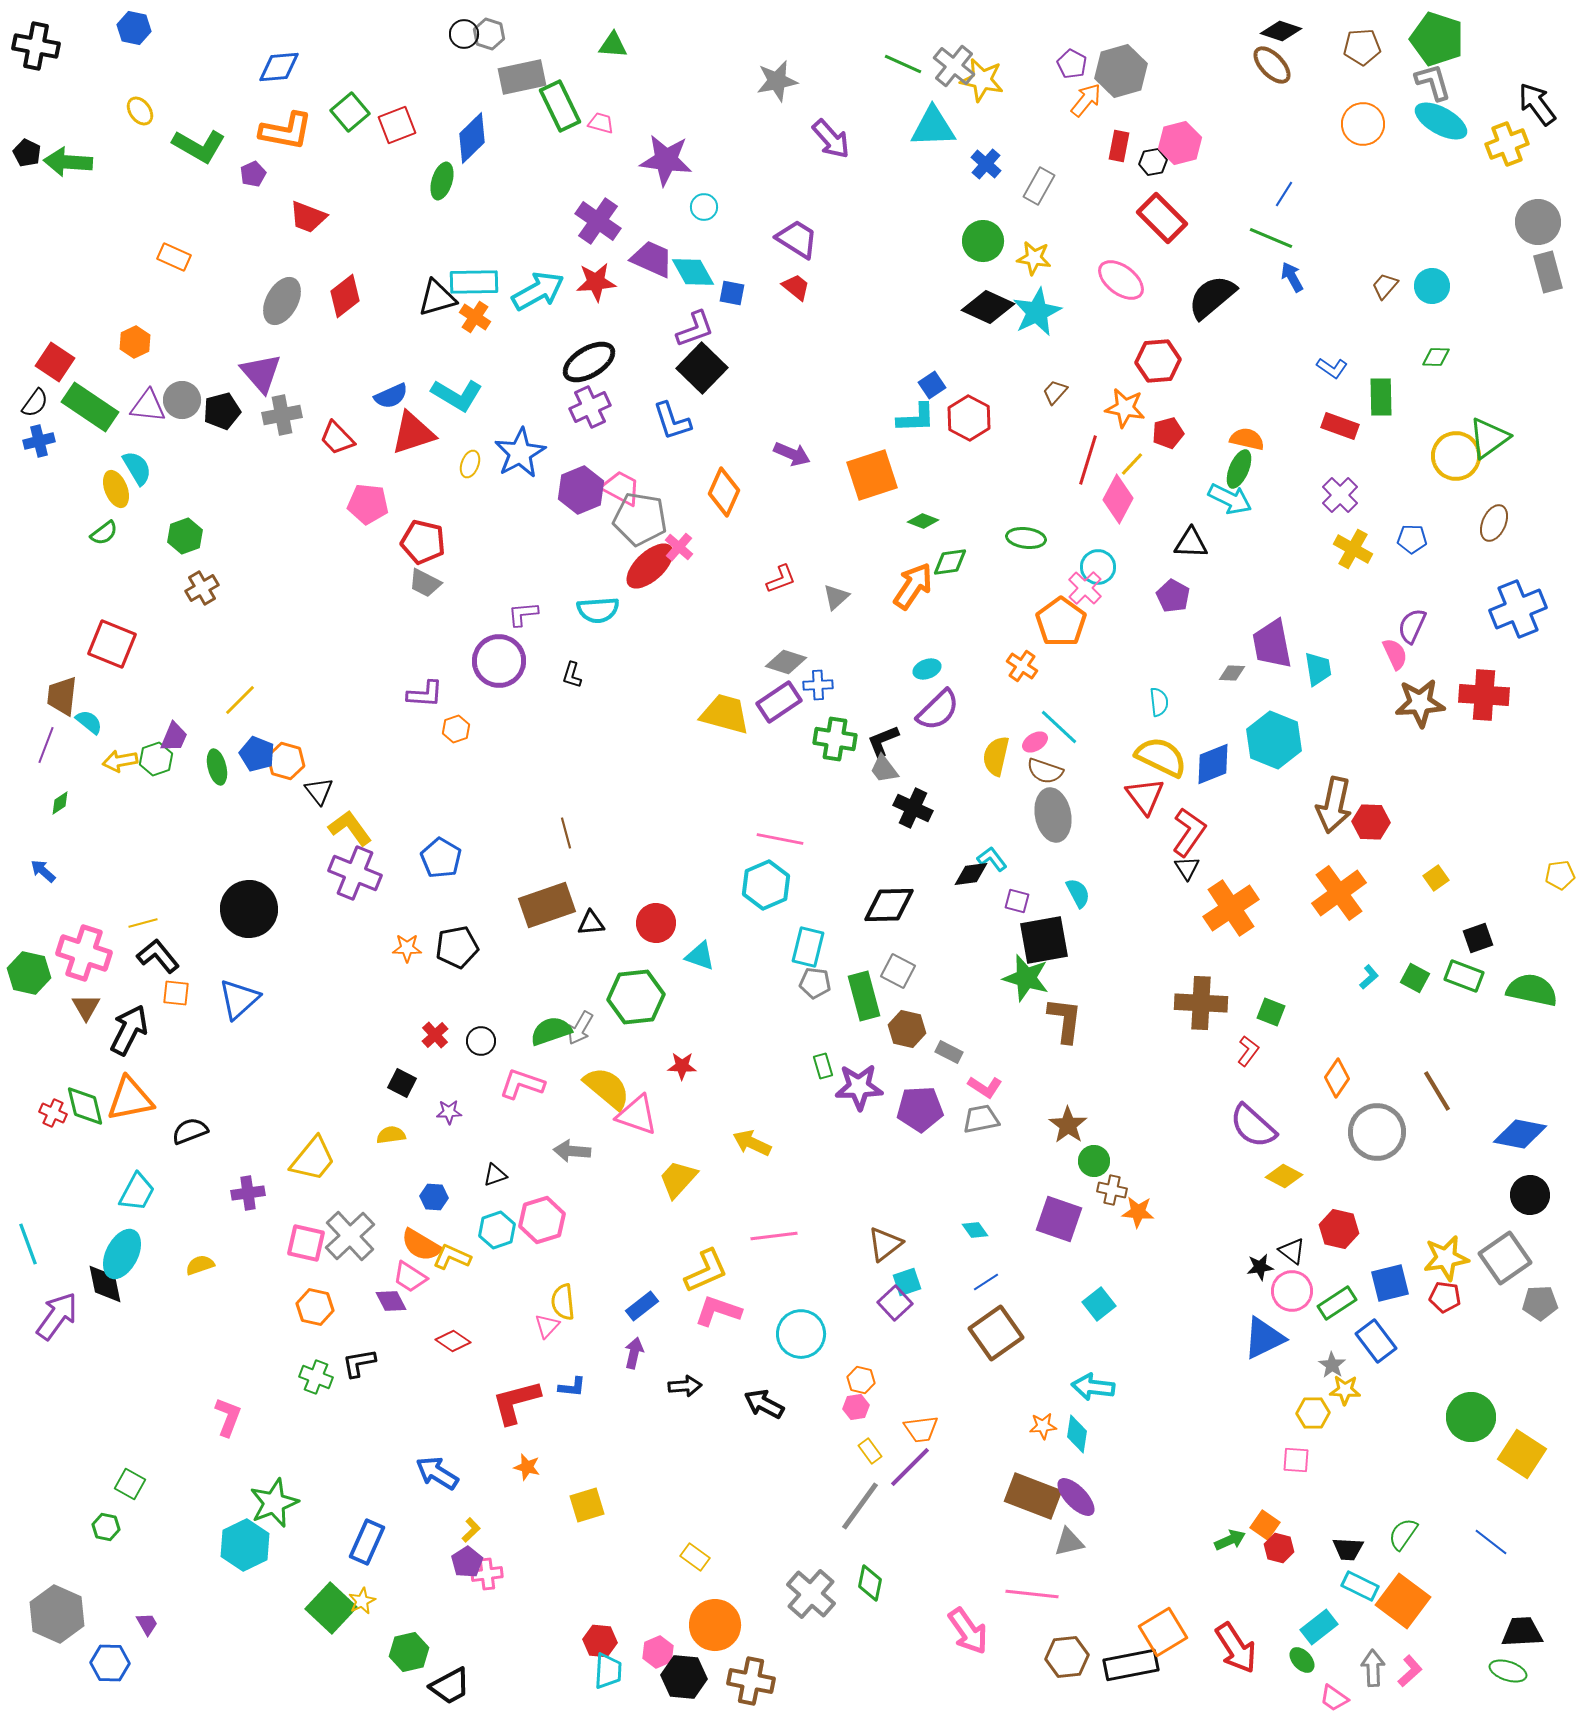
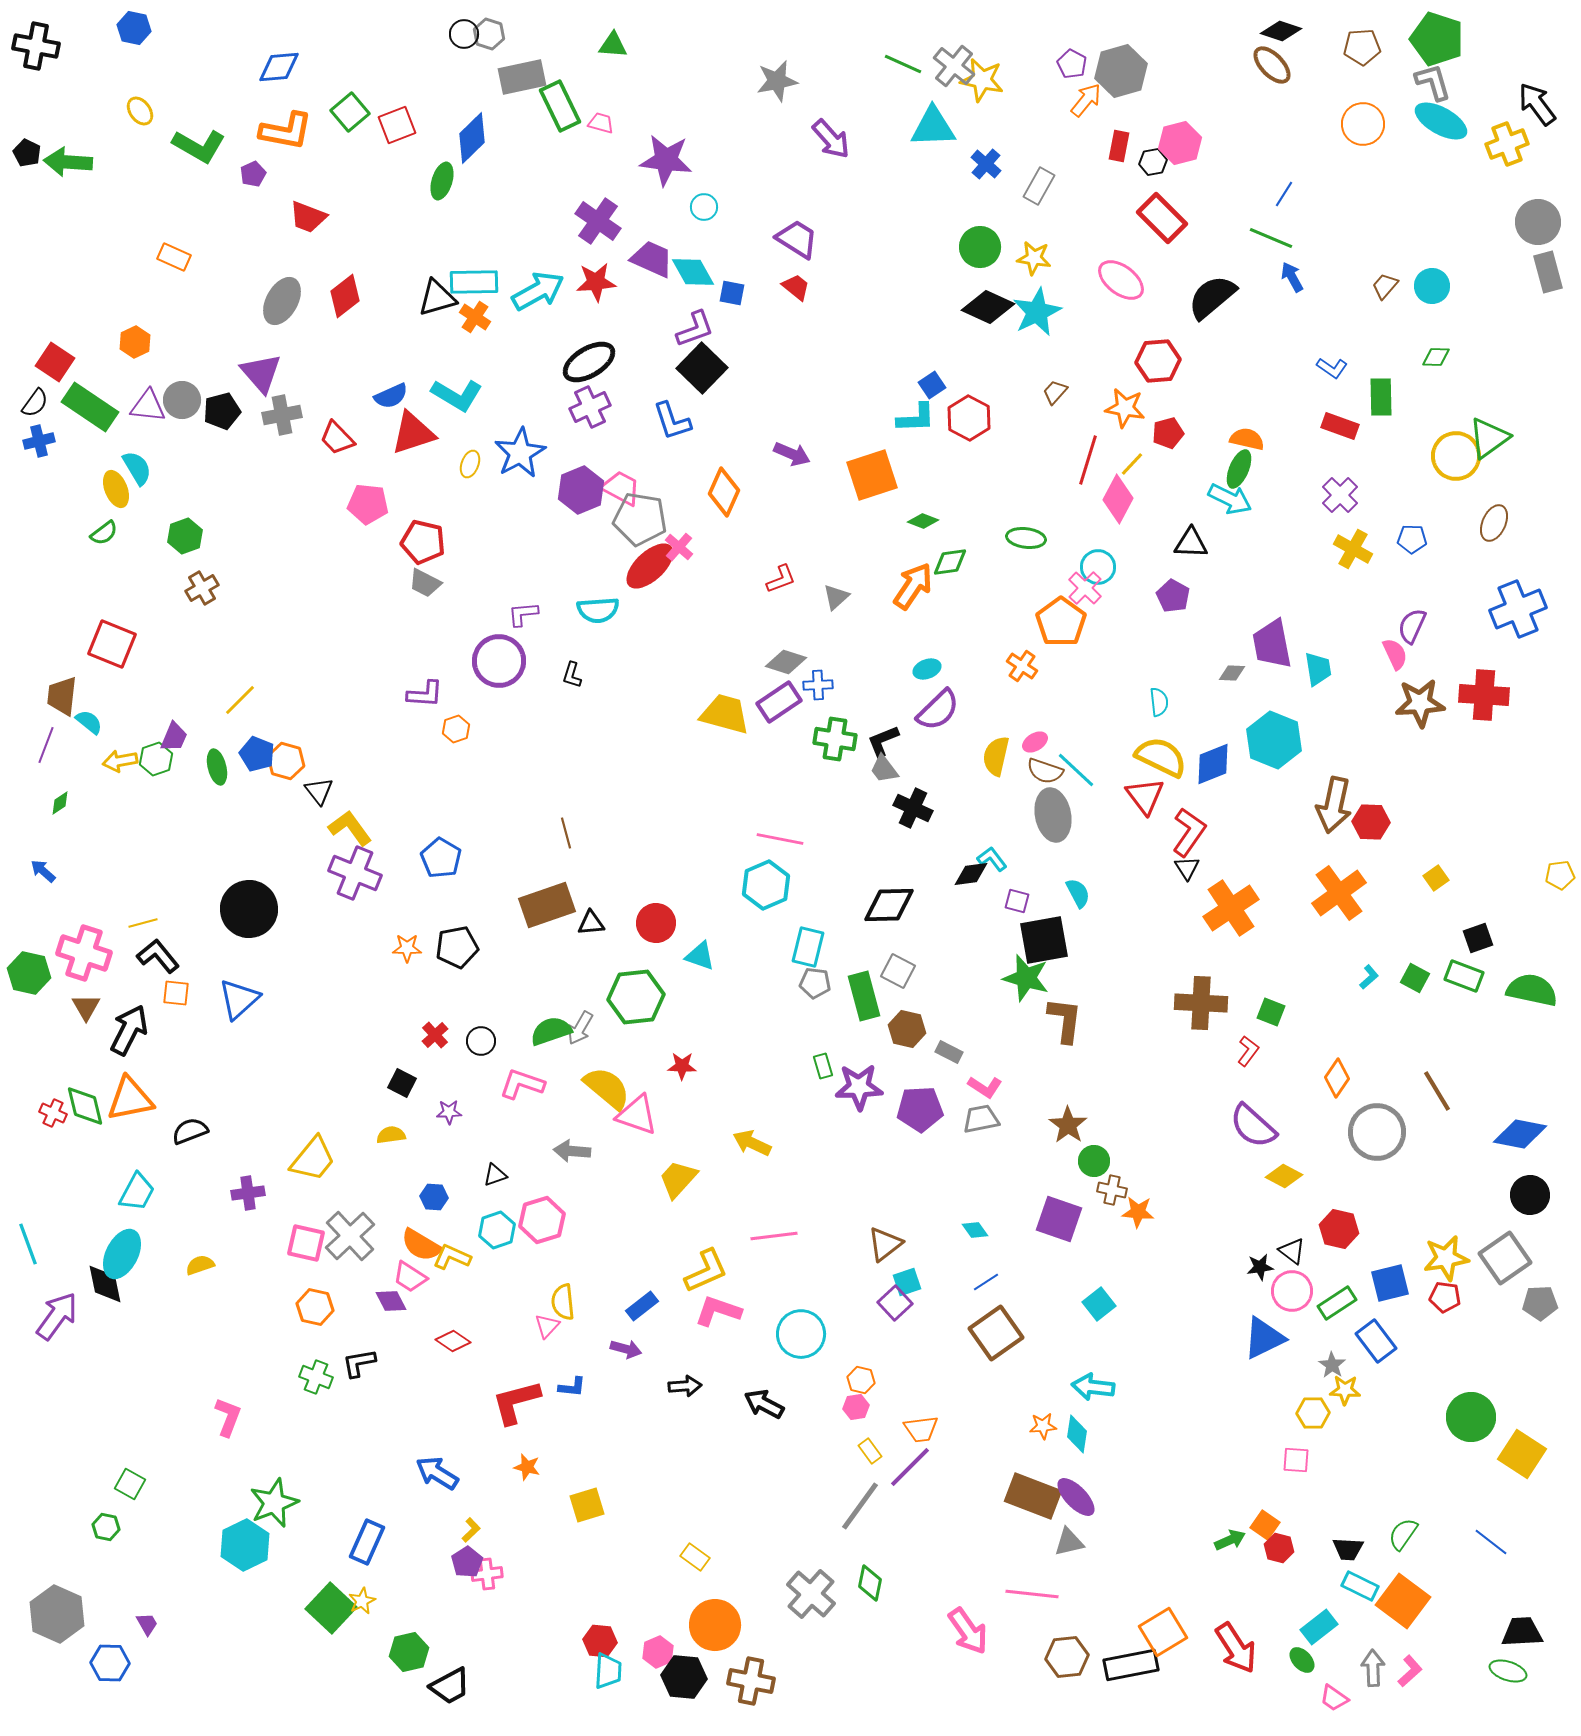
green circle at (983, 241): moved 3 px left, 6 px down
cyan line at (1059, 727): moved 17 px right, 43 px down
purple arrow at (634, 1353): moved 8 px left, 4 px up; rotated 92 degrees clockwise
